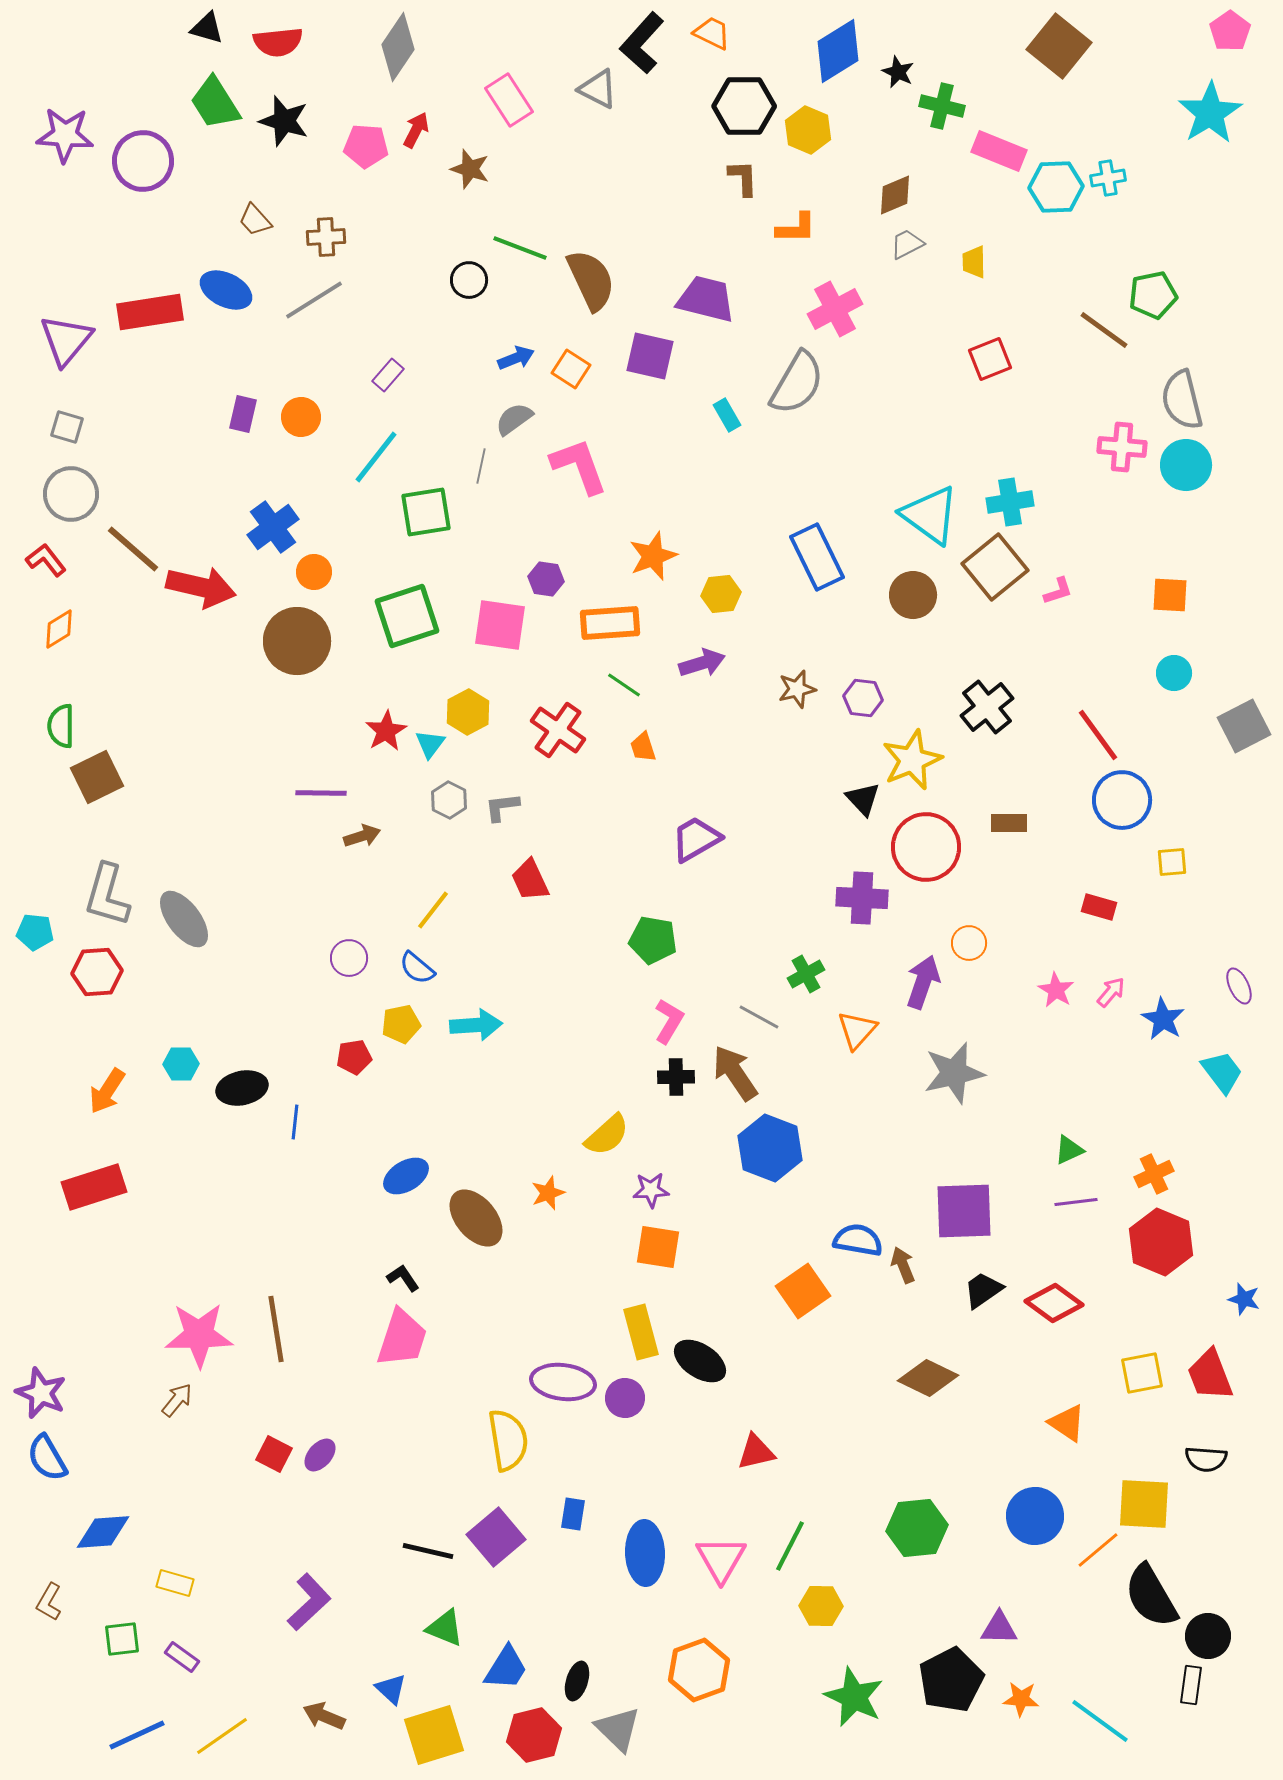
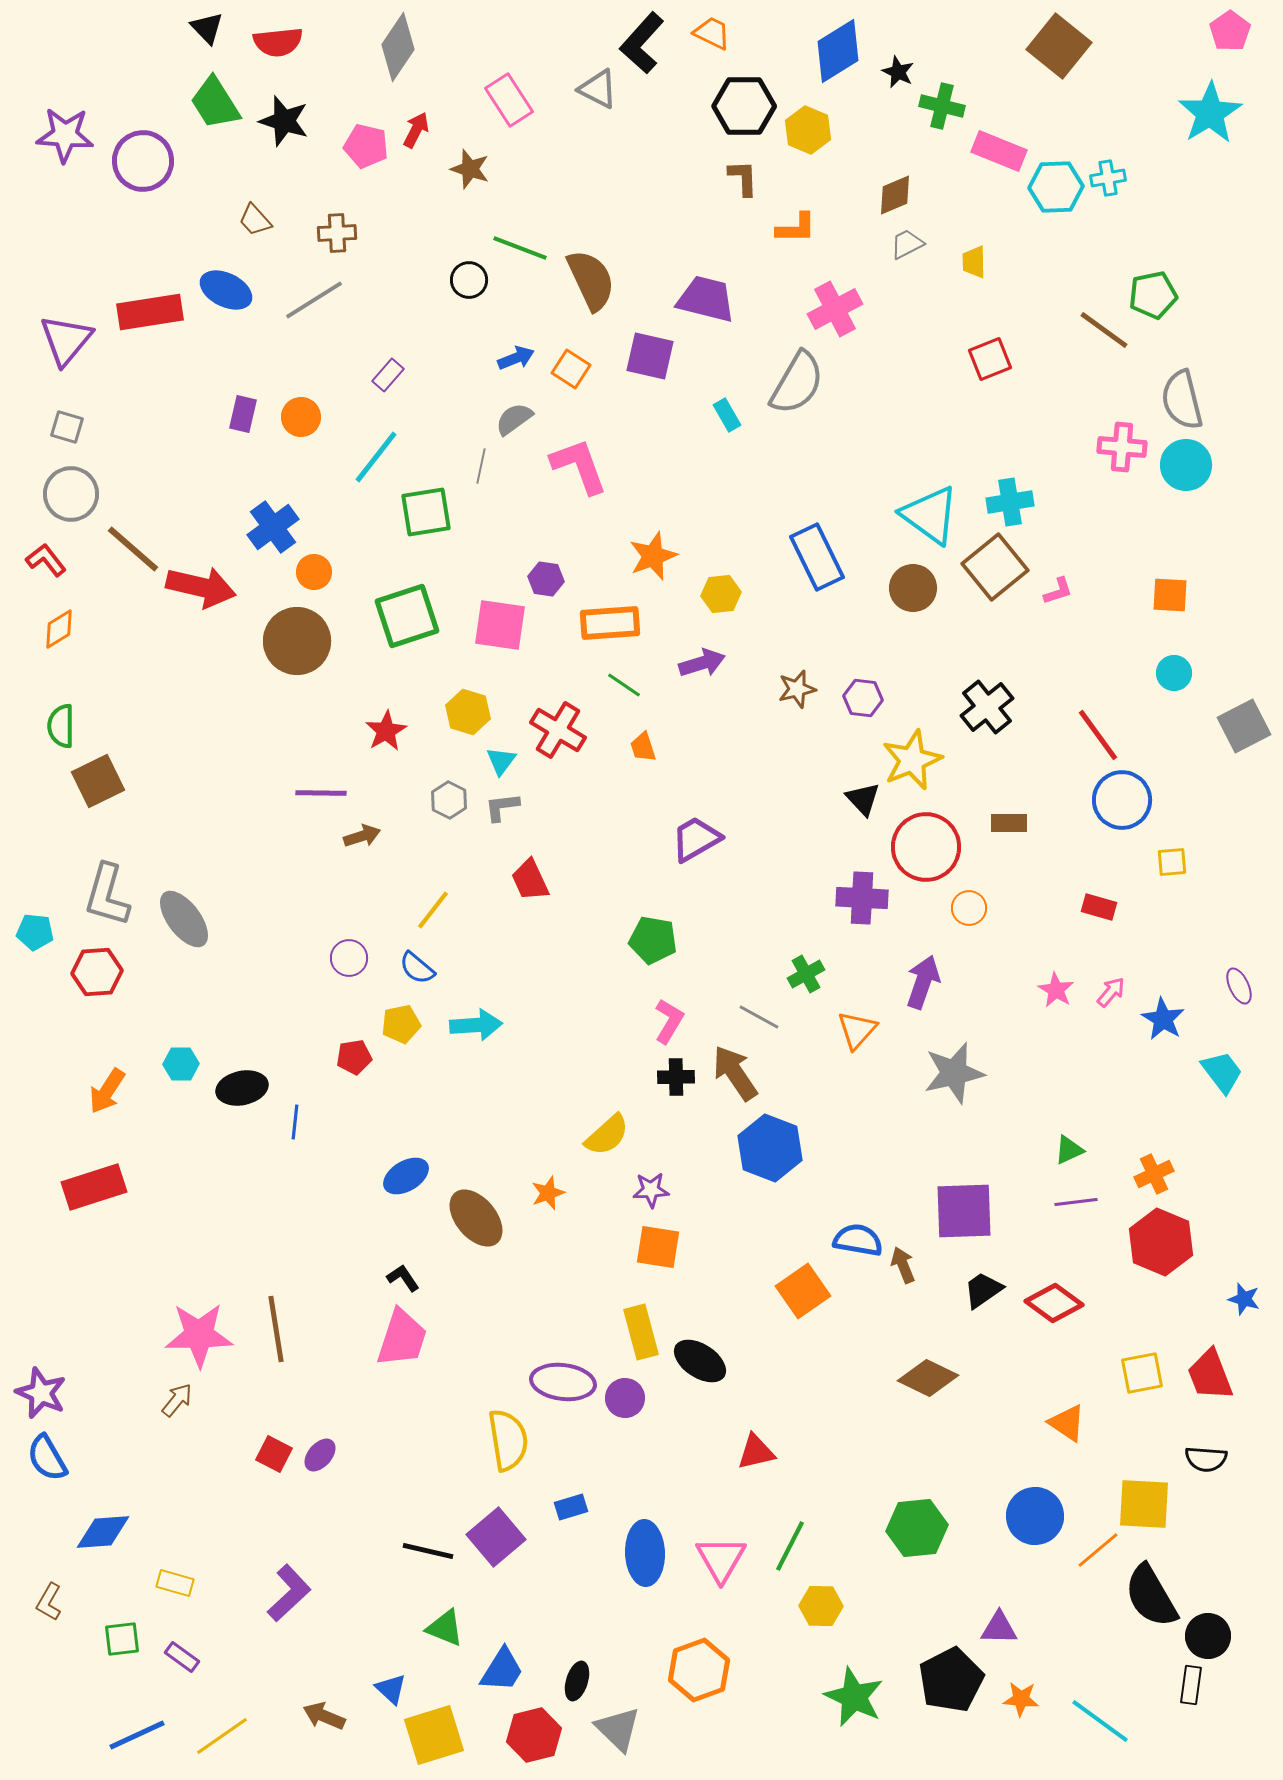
black triangle at (207, 28): rotated 30 degrees clockwise
pink pentagon at (366, 146): rotated 9 degrees clockwise
brown cross at (326, 237): moved 11 px right, 4 px up
brown circle at (913, 595): moved 7 px up
yellow hexagon at (468, 712): rotated 15 degrees counterclockwise
red cross at (558, 730): rotated 4 degrees counterclockwise
cyan triangle at (430, 744): moved 71 px right, 17 px down
brown square at (97, 777): moved 1 px right, 4 px down
orange circle at (969, 943): moved 35 px up
blue rectangle at (573, 1514): moved 2 px left, 7 px up; rotated 64 degrees clockwise
purple L-shape at (309, 1602): moved 20 px left, 9 px up
blue trapezoid at (506, 1668): moved 4 px left, 2 px down
